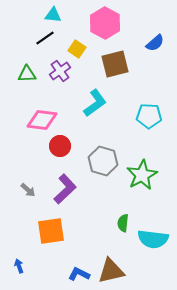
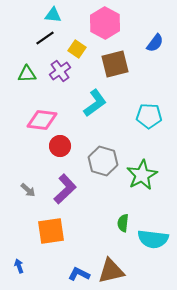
blue semicircle: rotated 12 degrees counterclockwise
